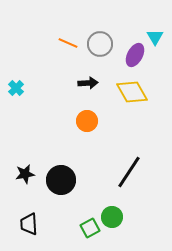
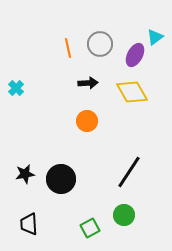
cyan triangle: rotated 24 degrees clockwise
orange line: moved 5 px down; rotated 54 degrees clockwise
black circle: moved 1 px up
green circle: moved 12 px right, 2 px up
